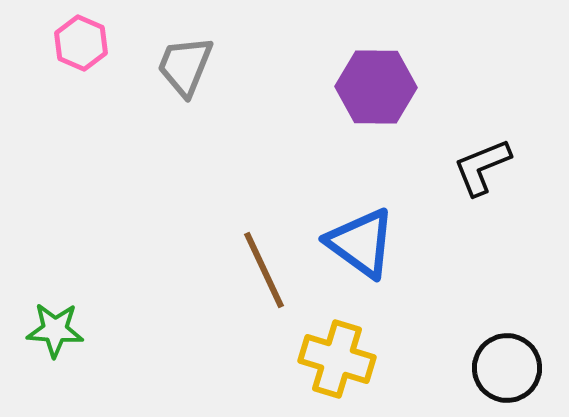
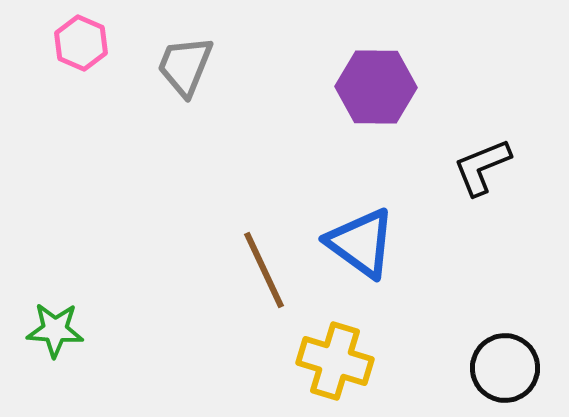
yellow cross: moved 2 px left, 2 px down
black circle: moved 2 px left
